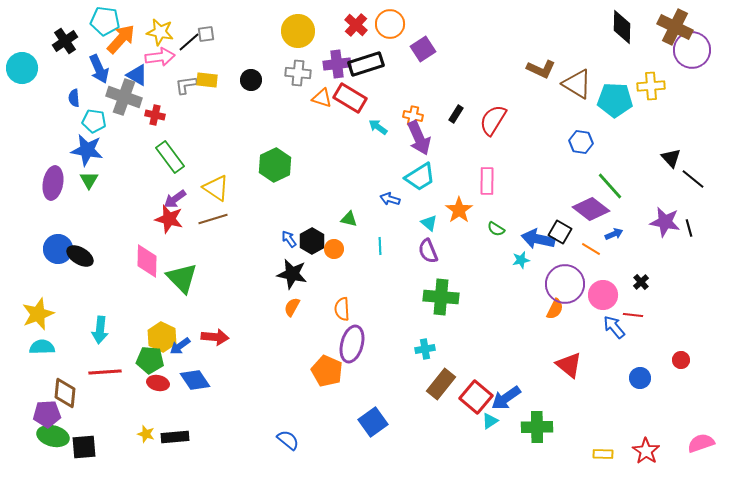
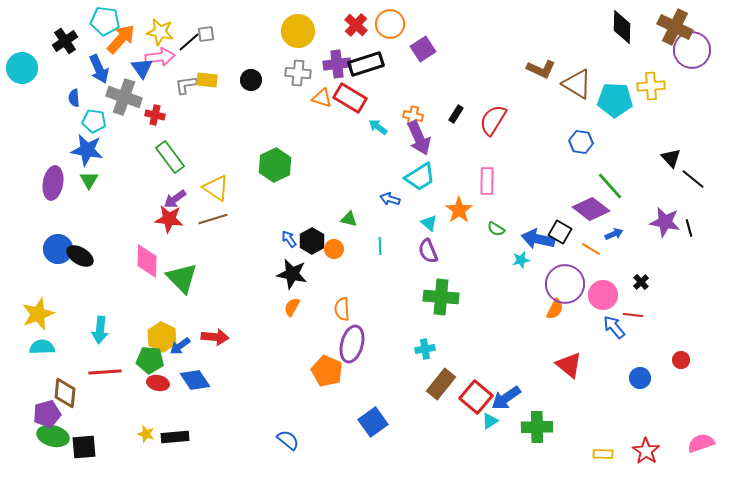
blue triangle at (137, 75): moved 5 px right, 7 px up; rotated 25 degrees clockwise
red star at (169, 219): rotated 8 degrees counterclockwise
purple pentagon at (47, 414): rotated 12 degrees counterclockwise
